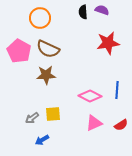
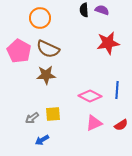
black semicircle: moved 1 px right, 2 px up
